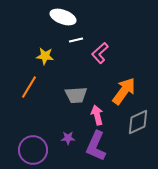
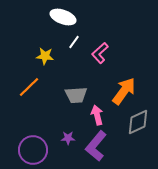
white line: moved 2 px left, 2 px down; rotated 40 degrees counterclockwise
orange line: rotated 15 degrees clockwise
purple L-shape: rotated 16 degrees clockwise
